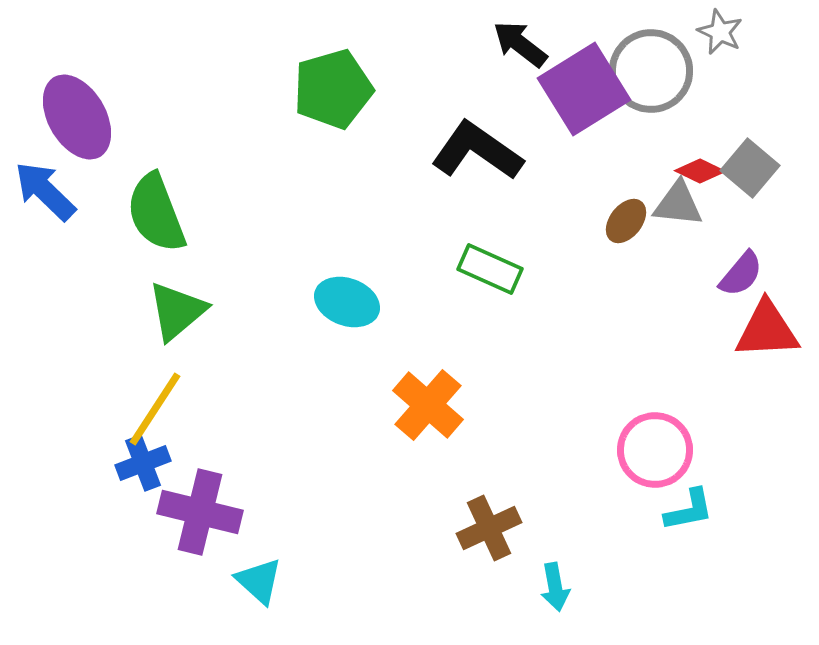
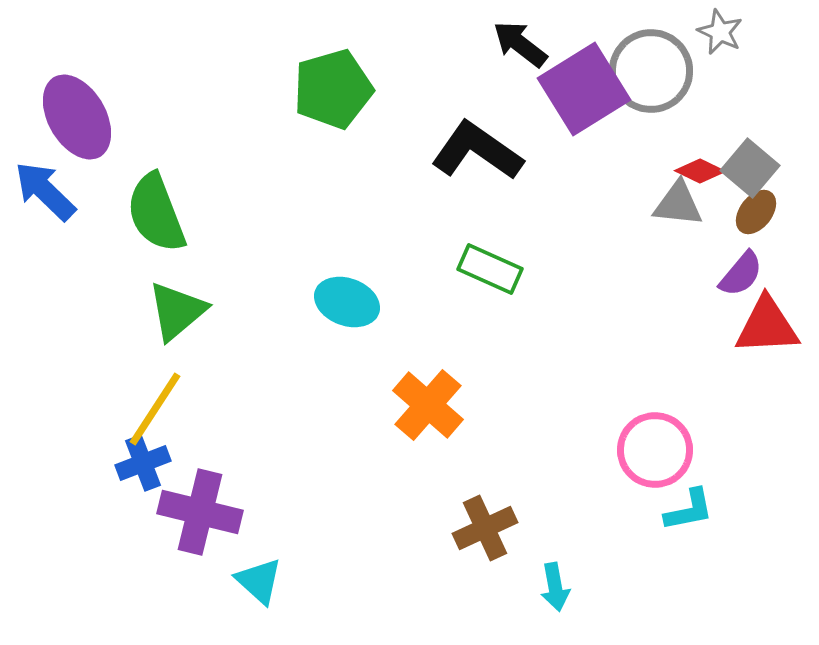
brown ellipse: moved 130 px right, 9 px up
red triangle: moved 4 px up
brown cross: moved 4 px left
